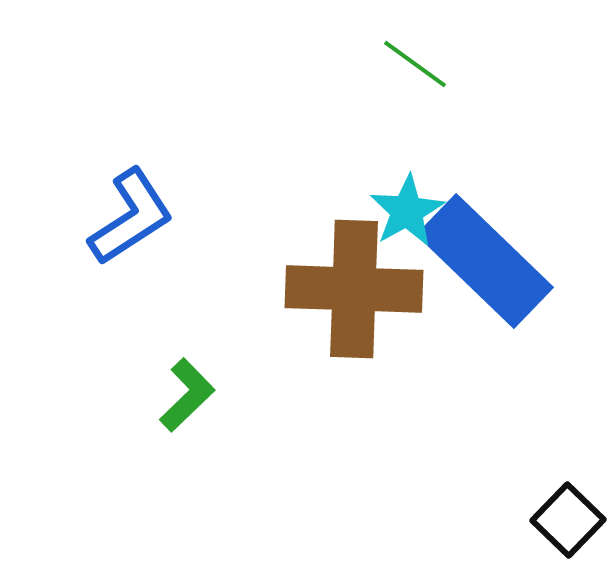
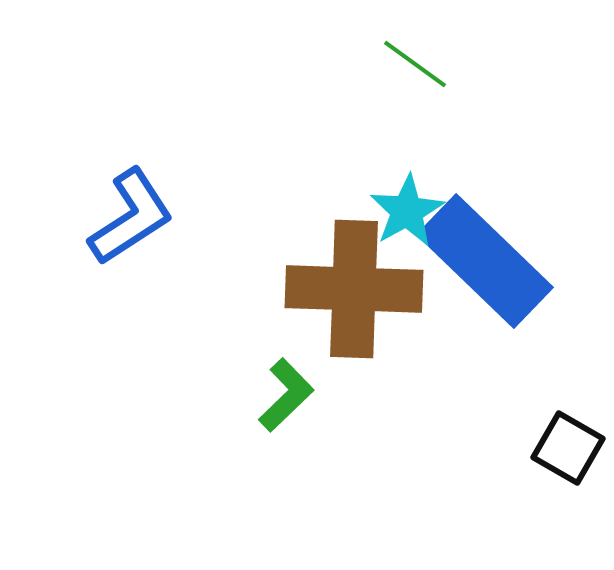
green L-shape: moved 99 px right
black square: moved 72 px up; rotated 14 degrees counterclockwise
